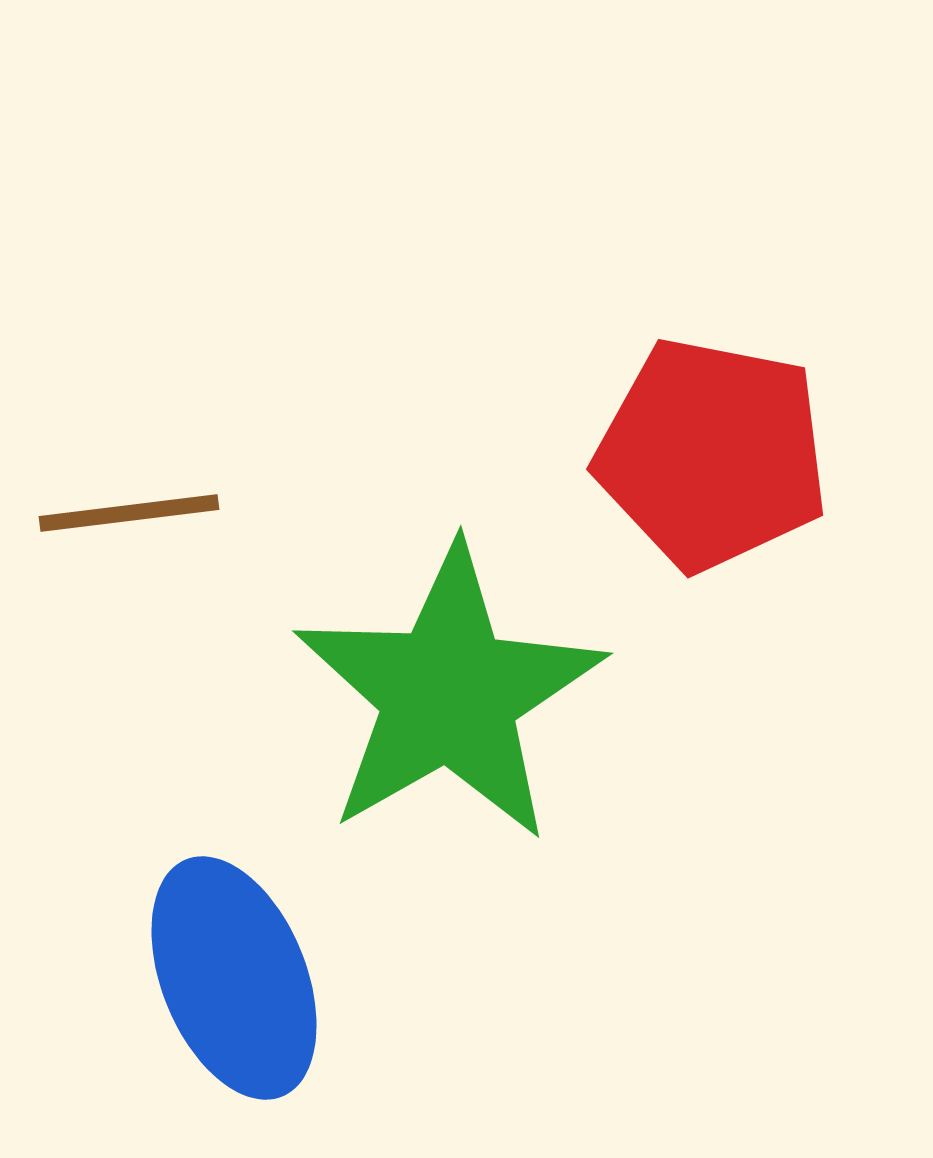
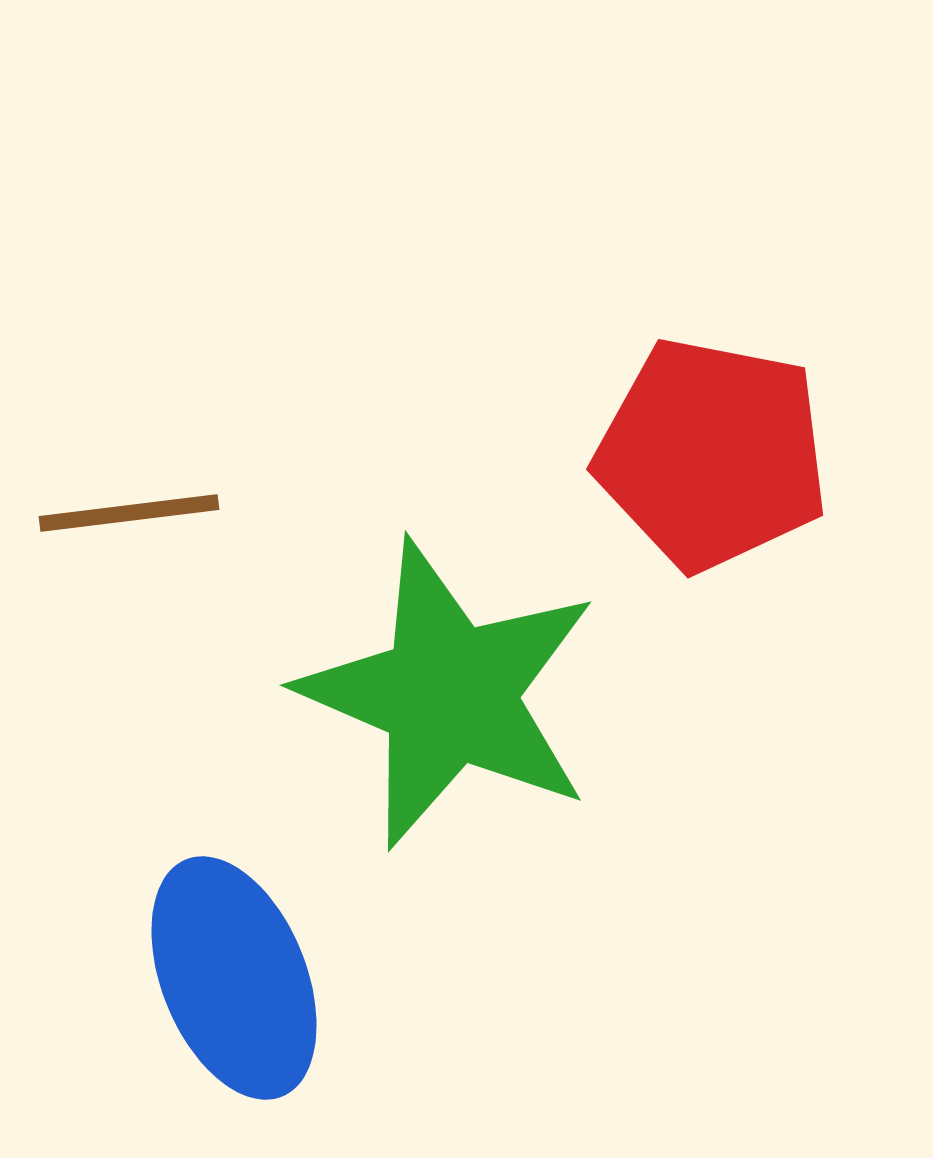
green star: rotated 19 degrees counterclockwise
